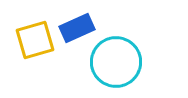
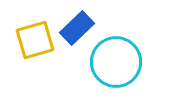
blue rectangle: rotated 20 degrees counterclockwise
